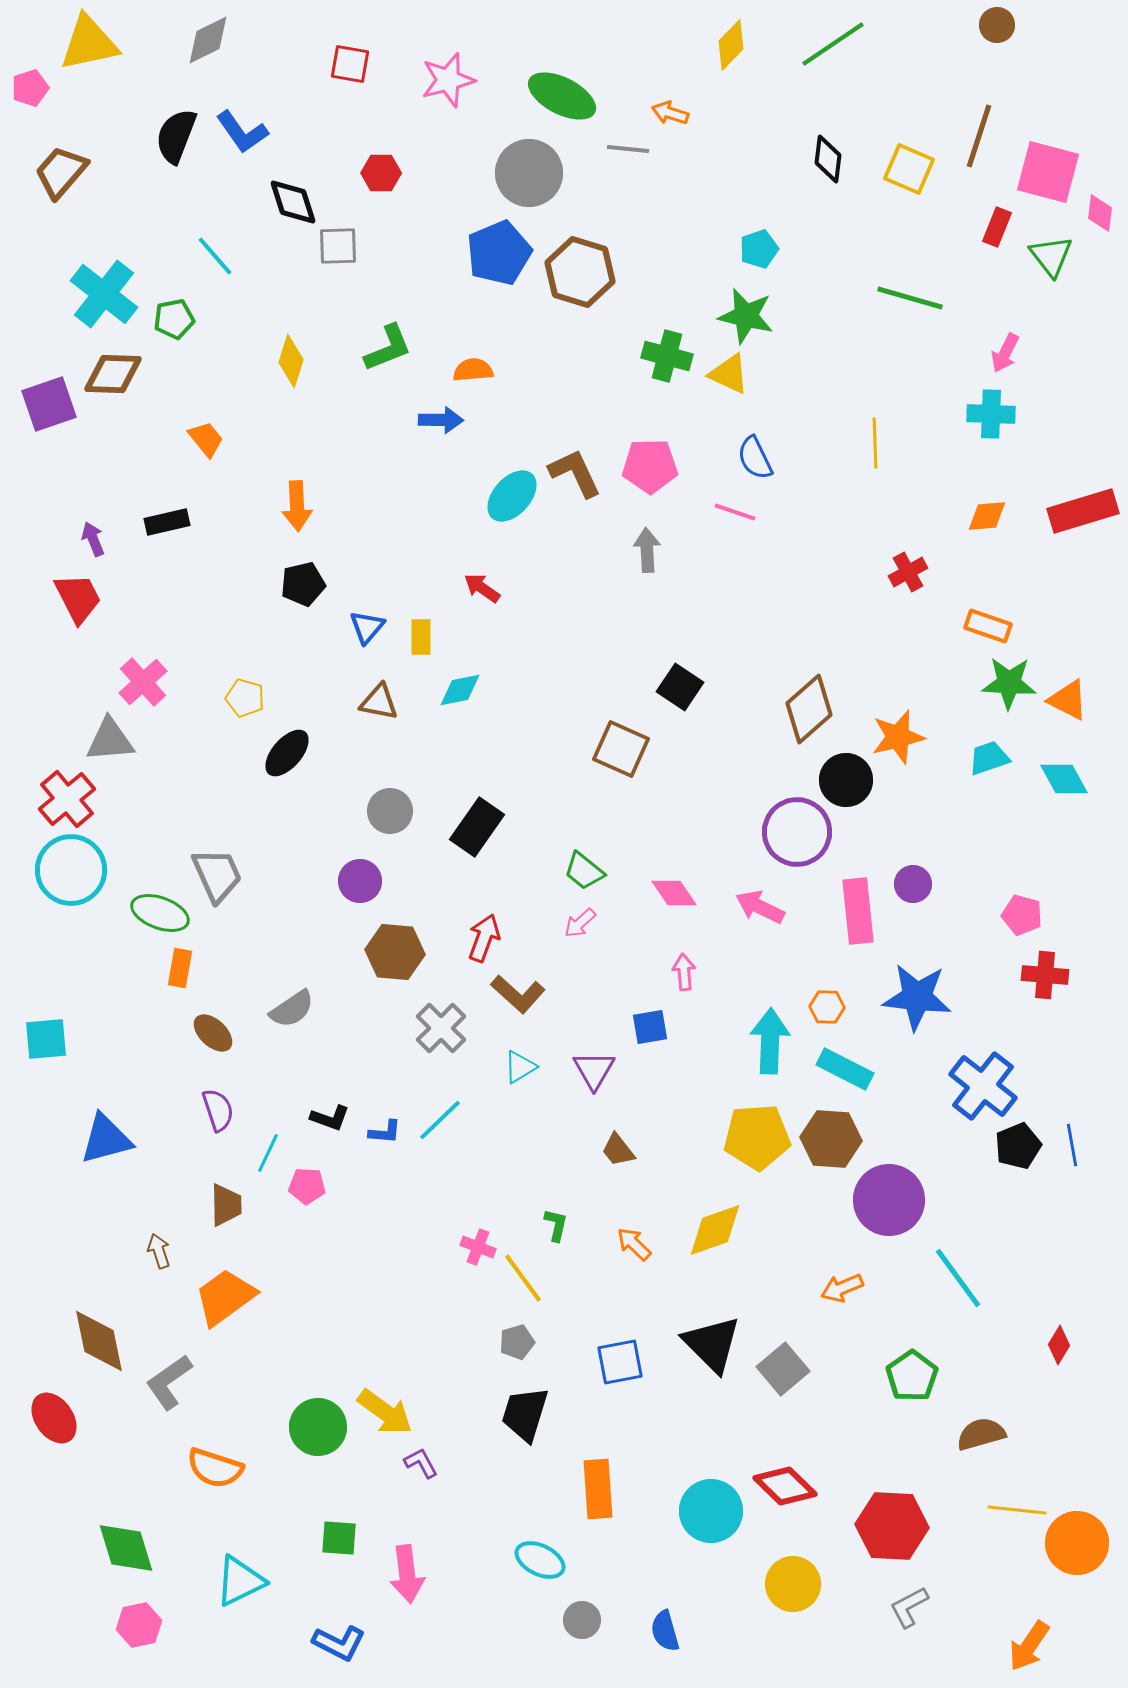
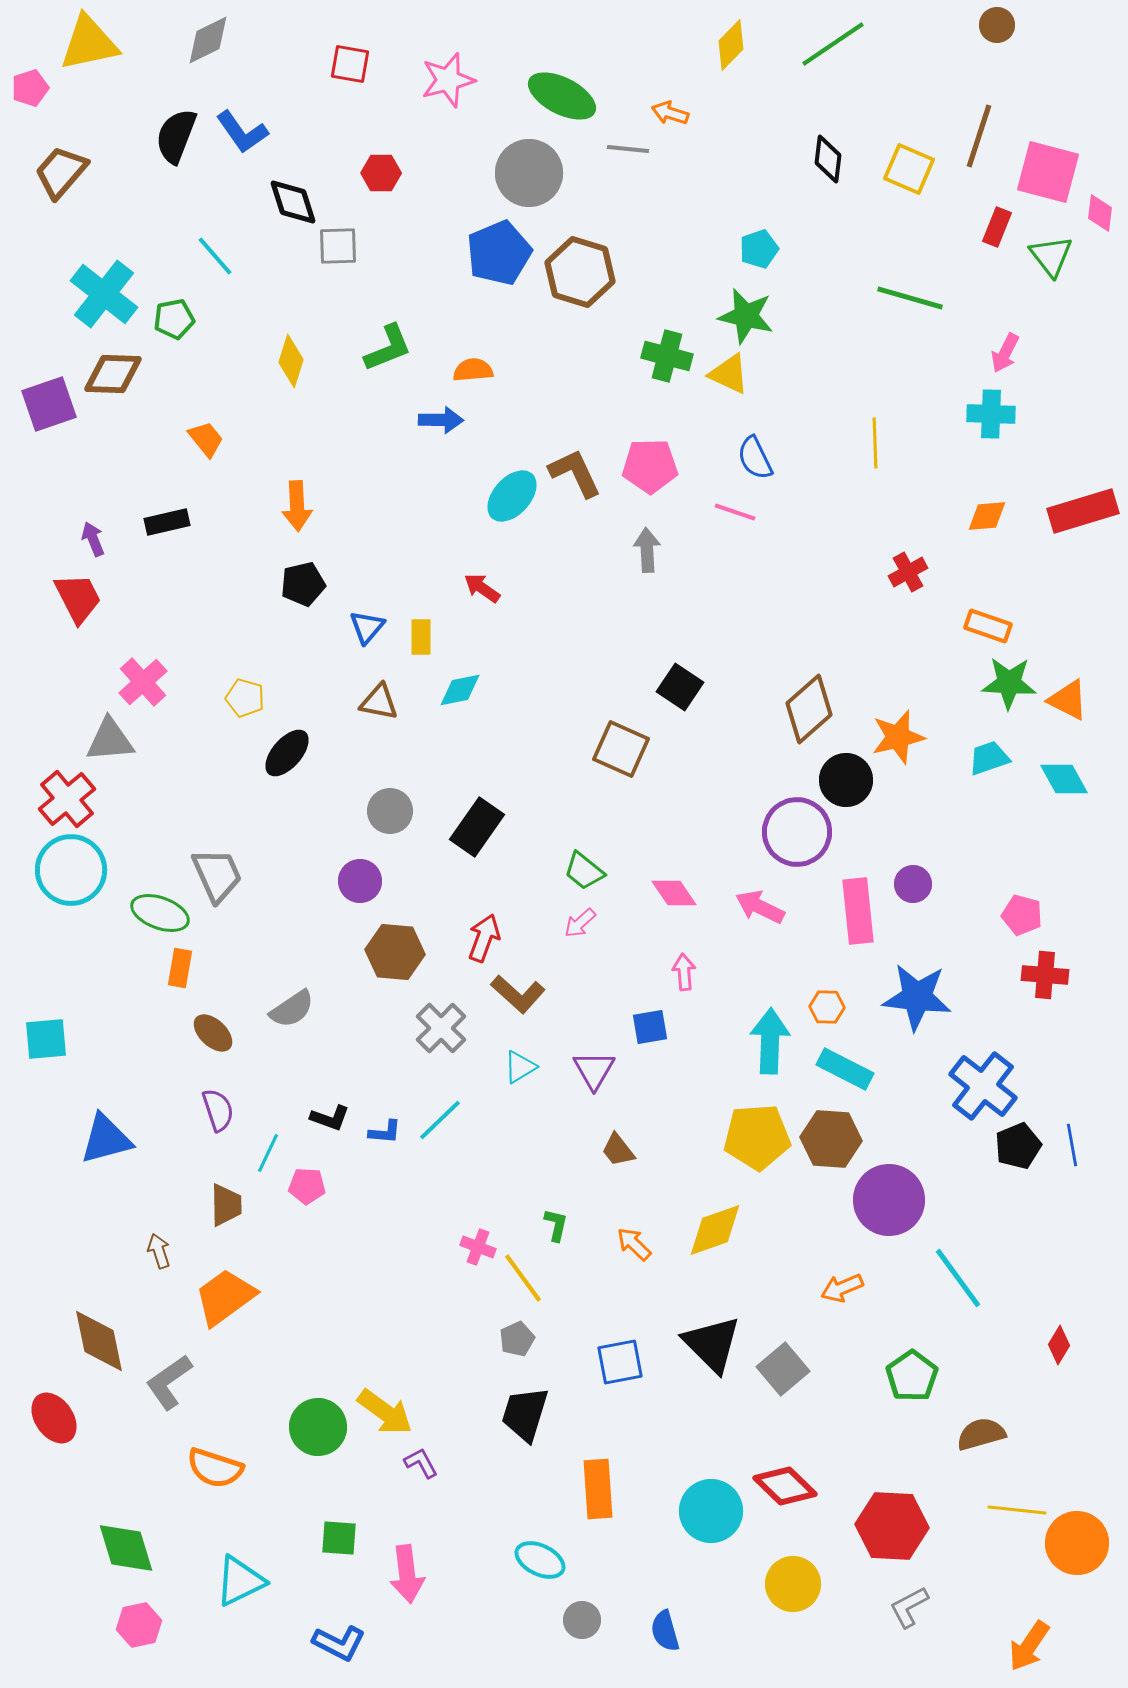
gray pentagon at (517, 1342): moved 3 px up; rotated 8 degrees counterclockwise
